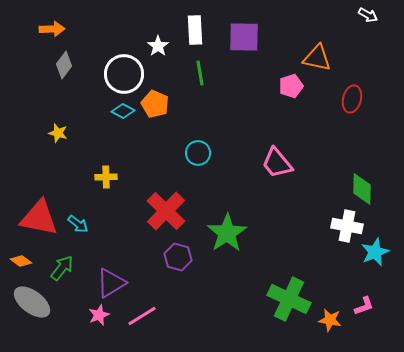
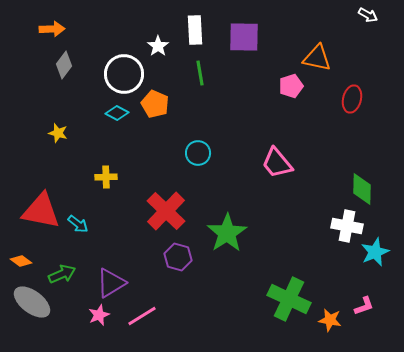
cyan diamond: moved 6 px left, 2 px down
red triangle: moved 2 px right, 7 px up
green arrow: moved 6 px down; rotated 28 degrees clockwise
